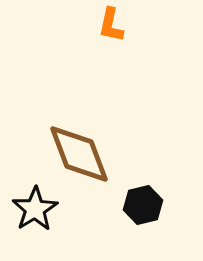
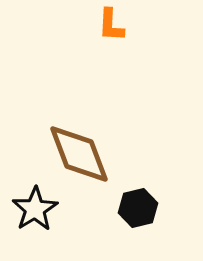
orange L-shape: rotated 9 degrees counterclockwise
black hexagon: moved 5 px left, 3 px down
